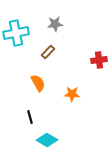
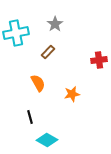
gray star: rotated 28 degrees counterclockwise
orange star: rotated 14 degrees counterclockwise
